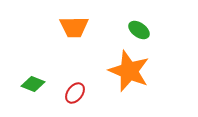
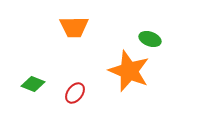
green ellipse: moved 11 px right, 9 px down; rotated 15 degrees counterclockwise
